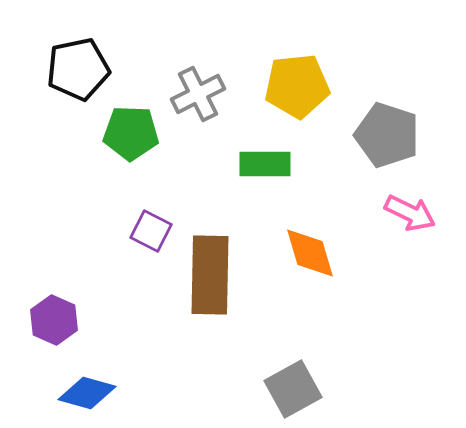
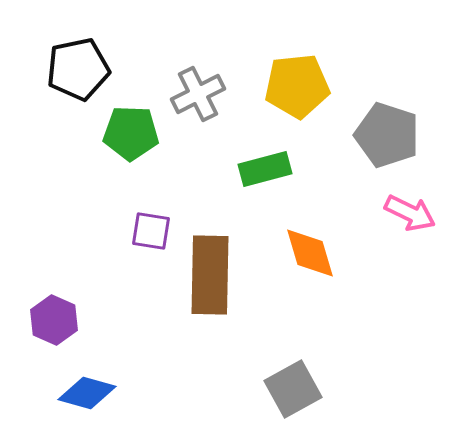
green rectangle: moved 5 px down; rotated 15 degrees counterclockwise
purple square: rotated 18 degrees counterclockwise
